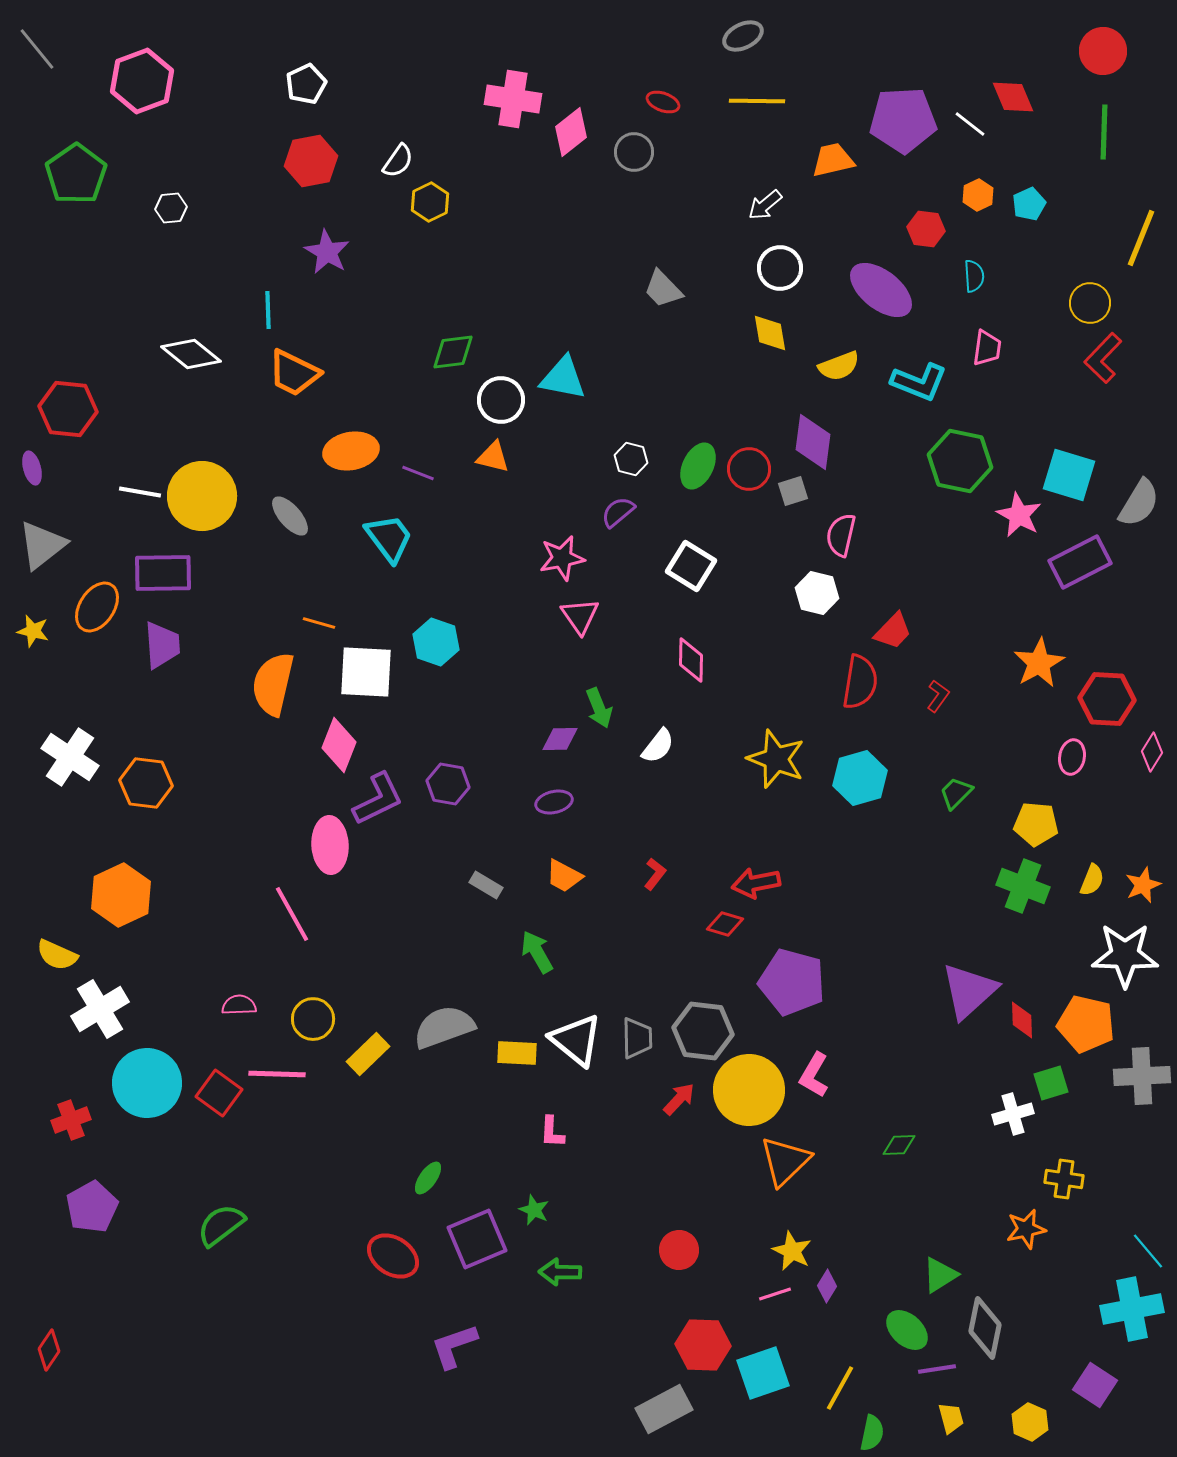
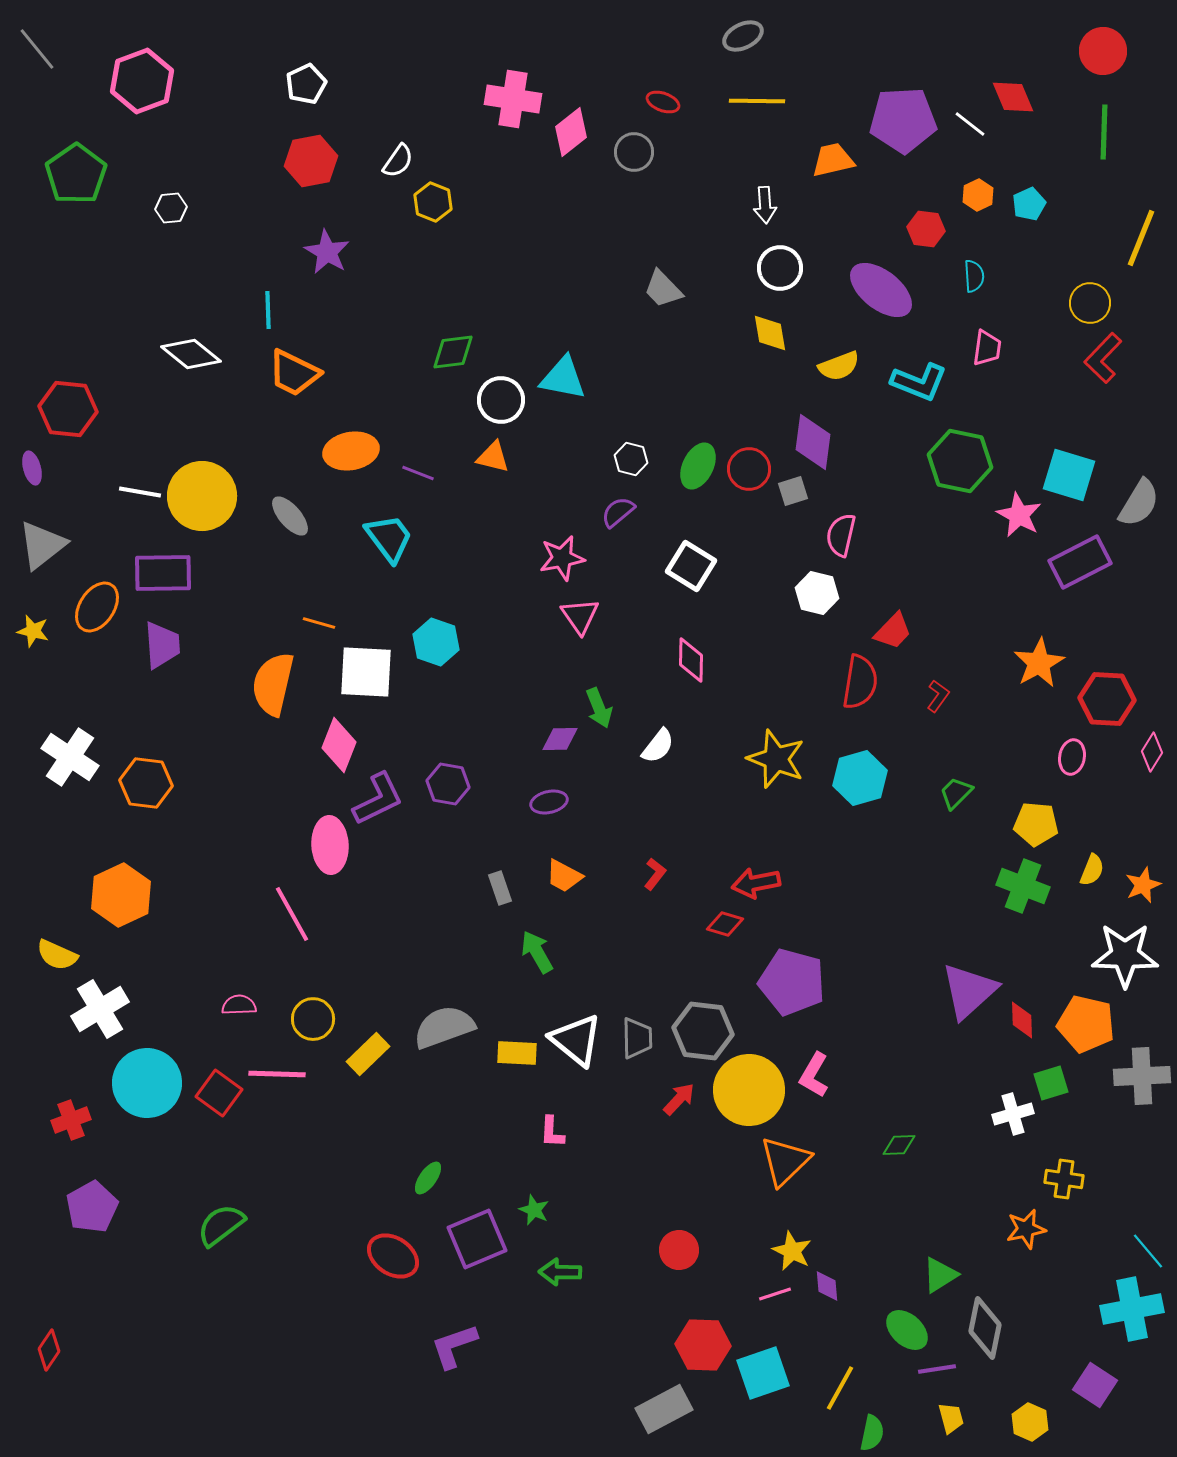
yellow hexagon at (430, 202): moved 3 px right; rotated 12 degrees counterclockwise
white arrow at (765, 205): rotated 54 degrees counterclockwise
purple ellipse at (554, 802): moved 5 px left
yellow semicircle at (1092, 880): moved 10 px up
gray rectangle at (486, 885): moved 14 px right, 3 px down; rotated 40 degrees clockwise
purple diamond at (827, 1286): rotated 36 degrees counterclockwise
